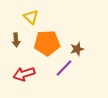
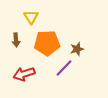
yellow triangle: rotated 14 degrees clockwise
